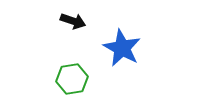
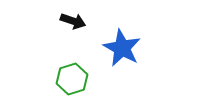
green hexagon: rotated 8 degrees counterclockwise
